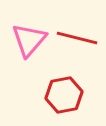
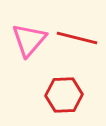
red hexagon: rotated 9 degrees clockwise
